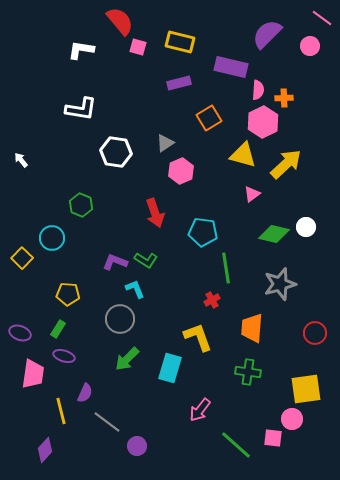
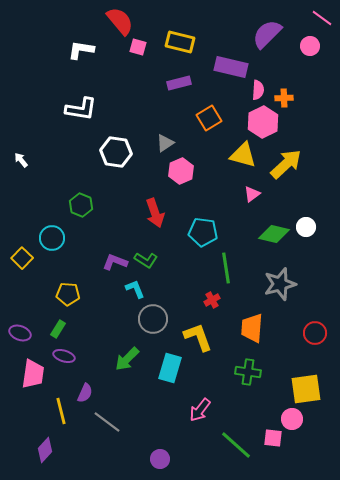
gray circle at (120, 319): moved 33 px right
purple circle at (137, 446): moved 23 px right, 13 px down
